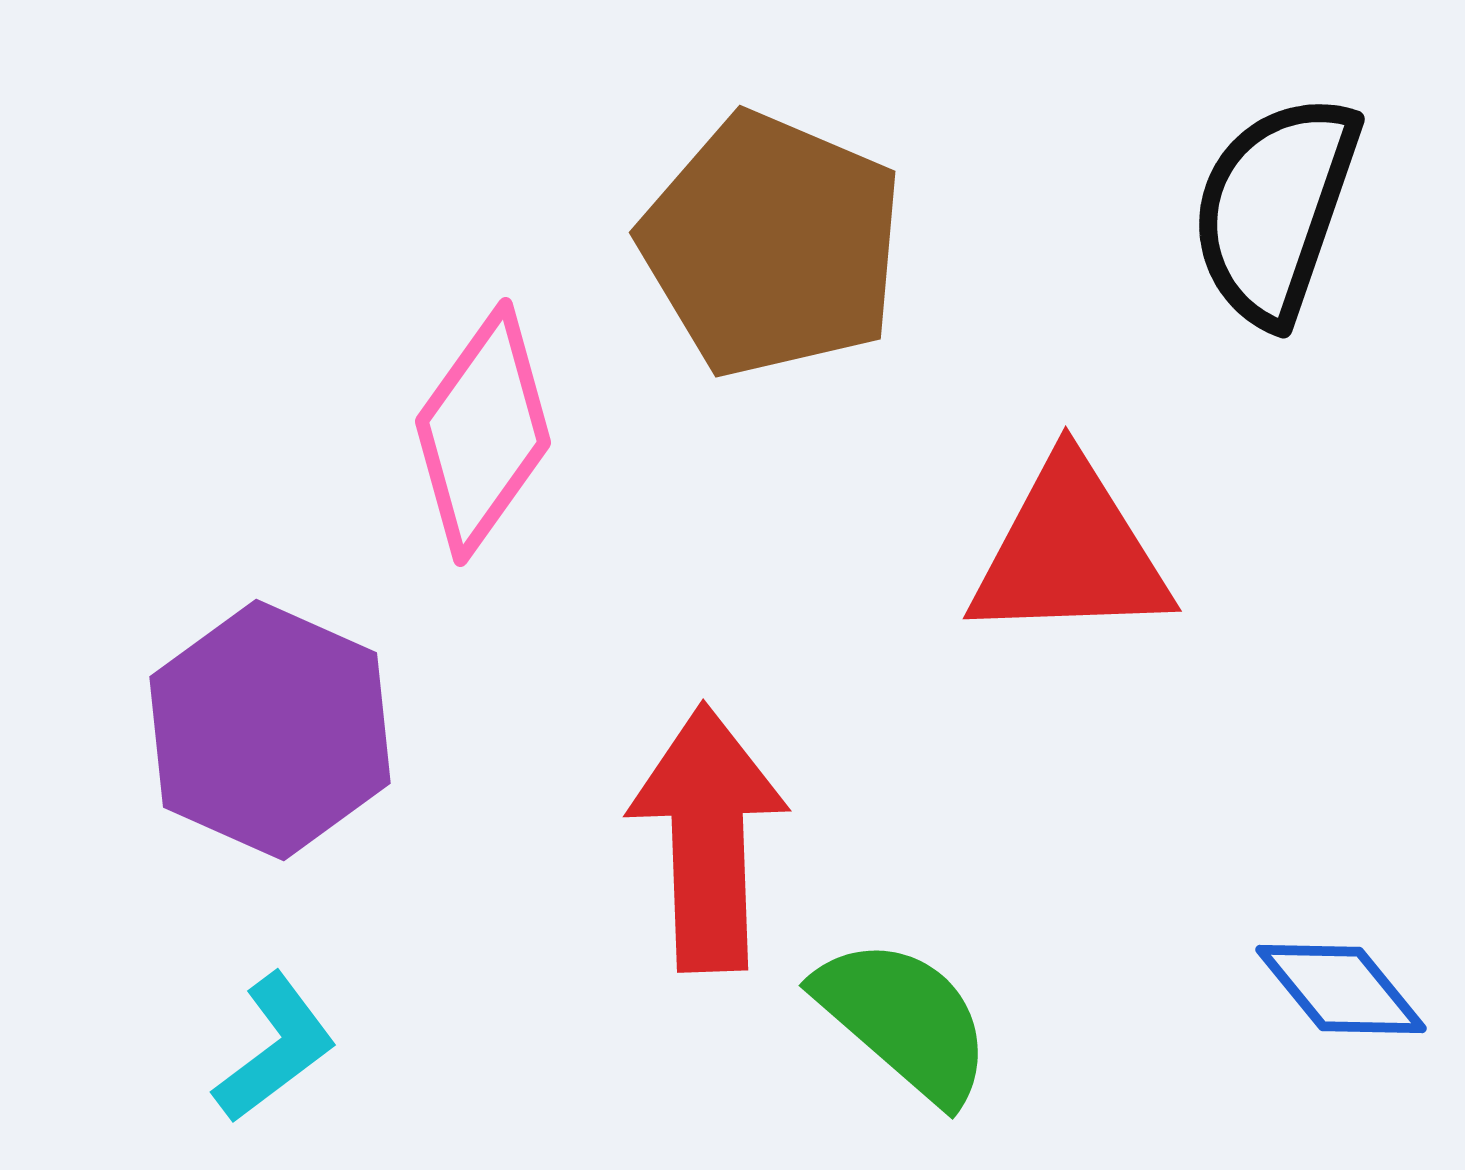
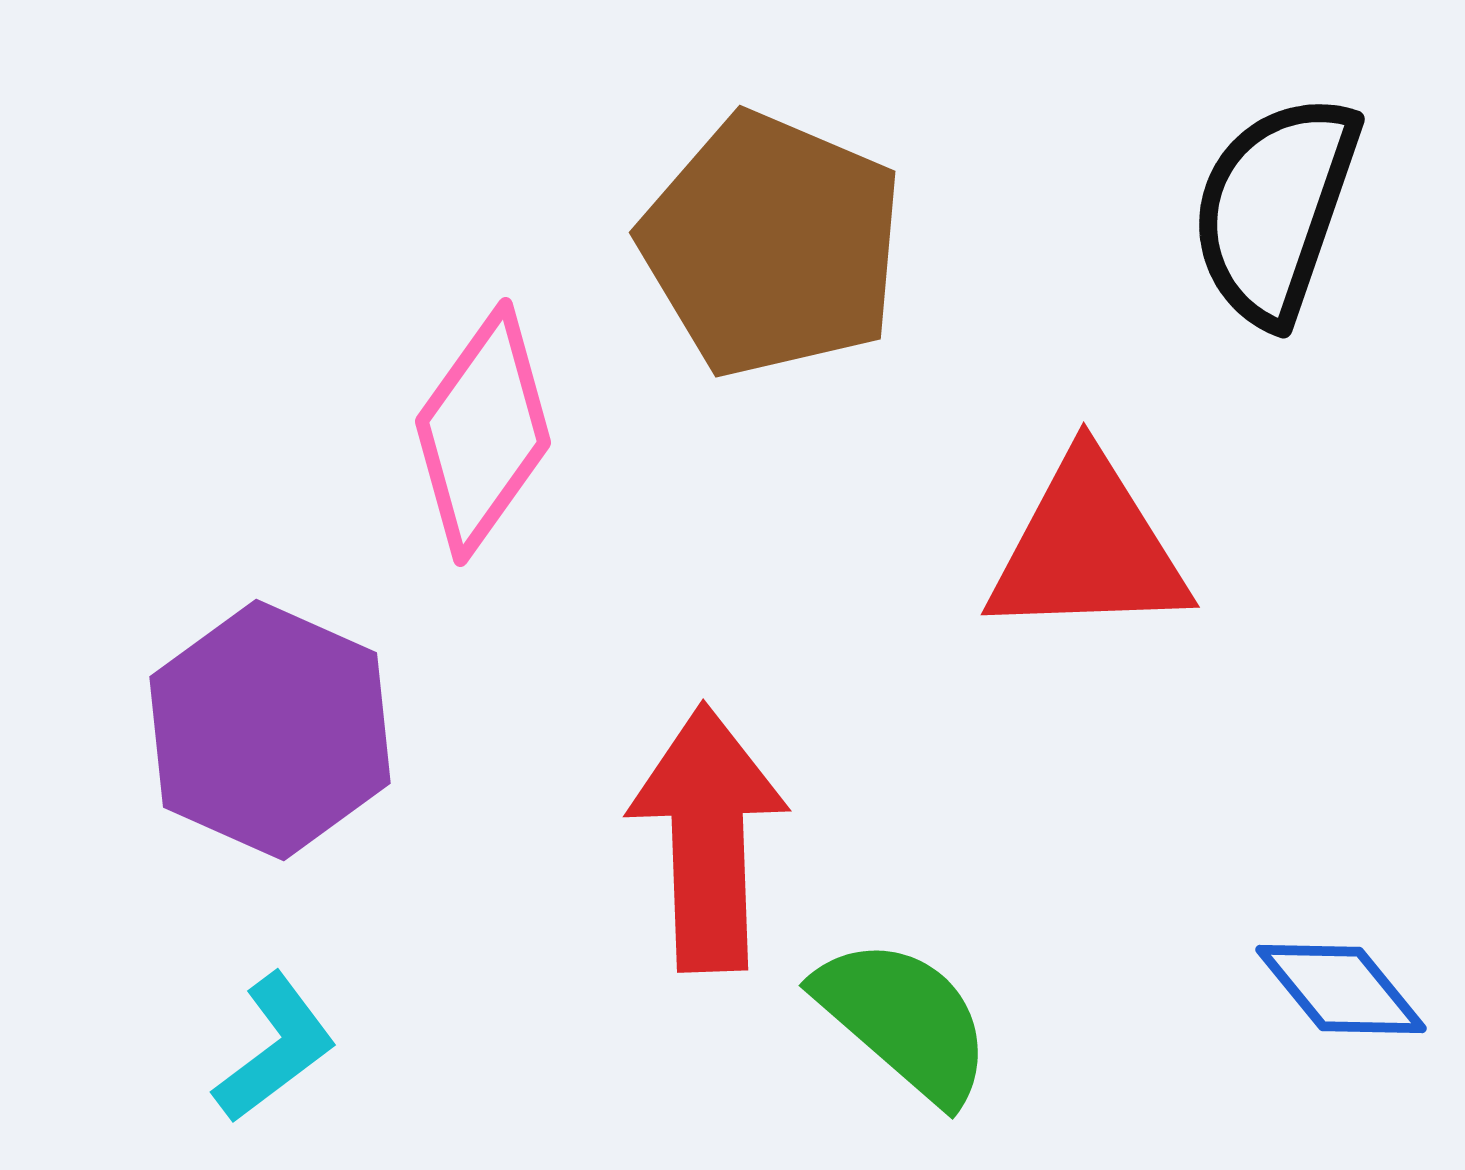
red triangle: moved 18 px right, 4 px up
